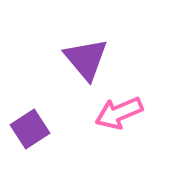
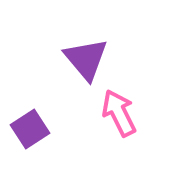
pink arrow: rotated 87 degrees clockwise
